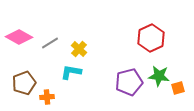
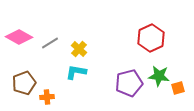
cyan L-shape: moved 5 px right
purple pentagon: moved 1 px down
